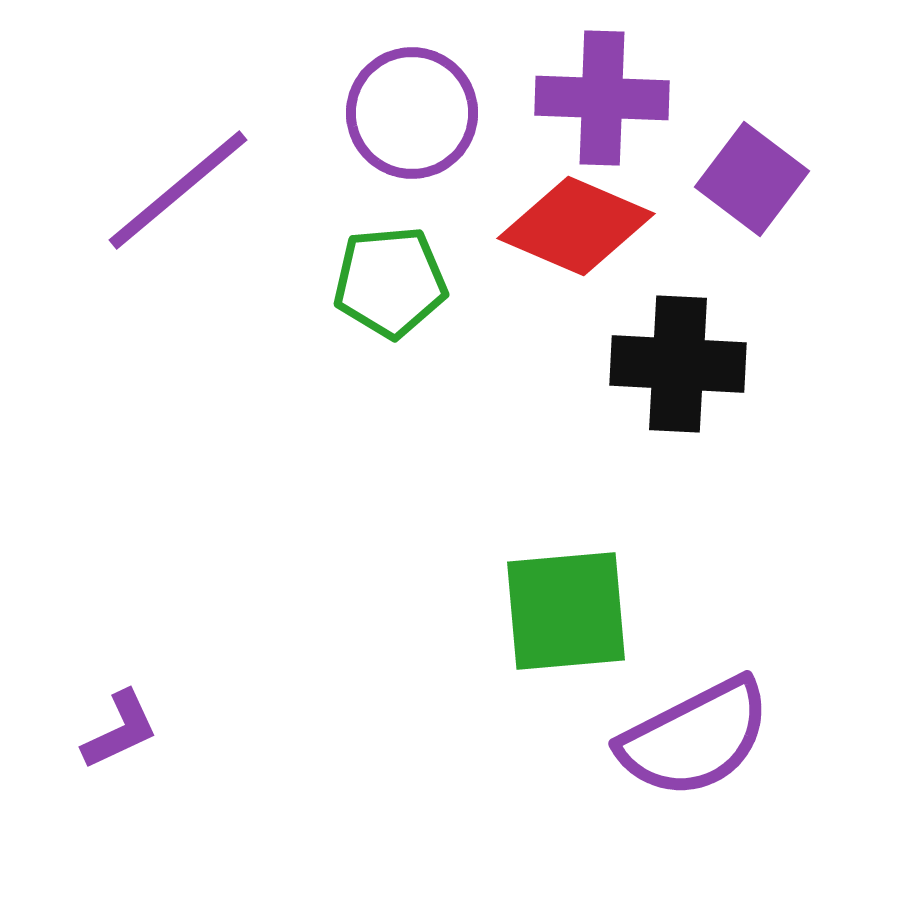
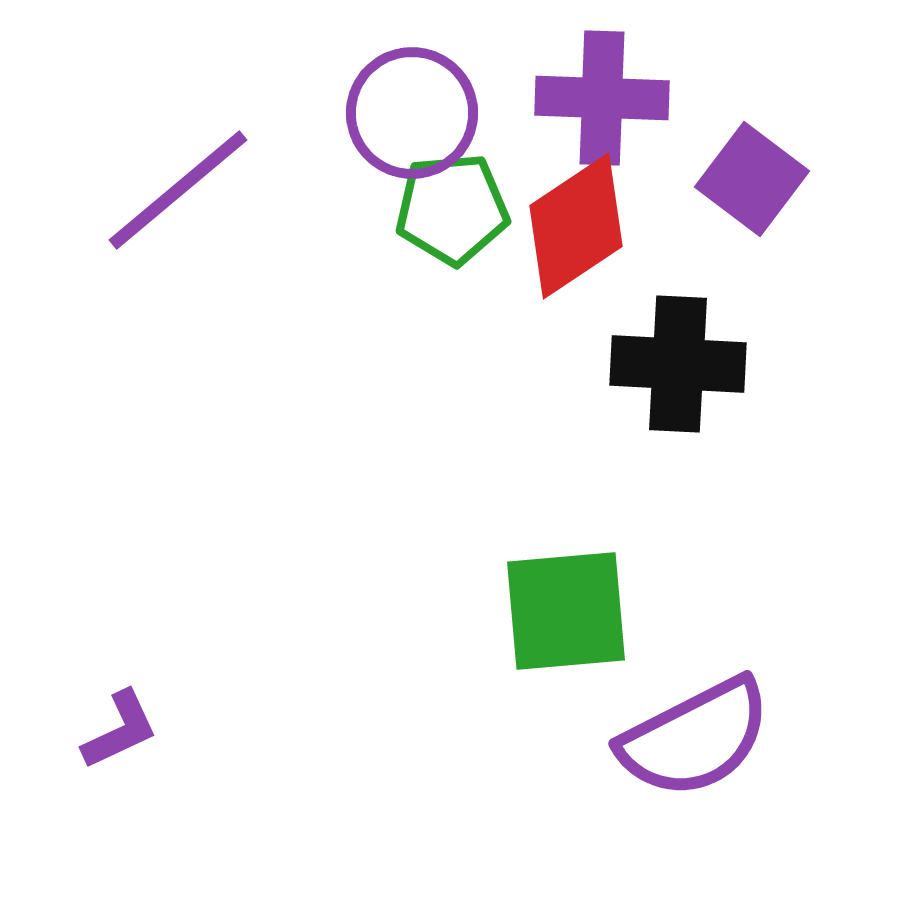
red diamond: rotated 57 degrees counterclockwise
green pentagon: moved 62 px right, 73 px up
